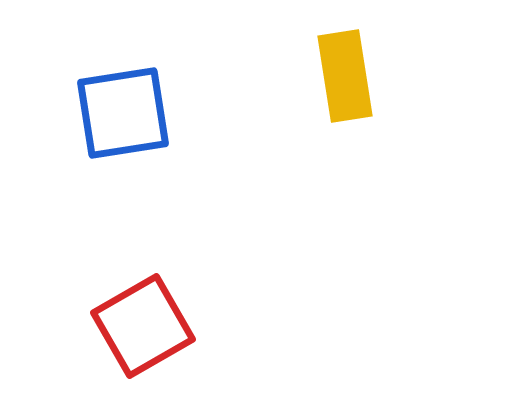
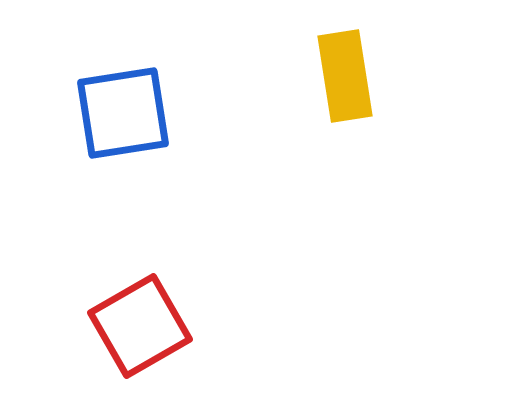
red square: moved 3 px left
